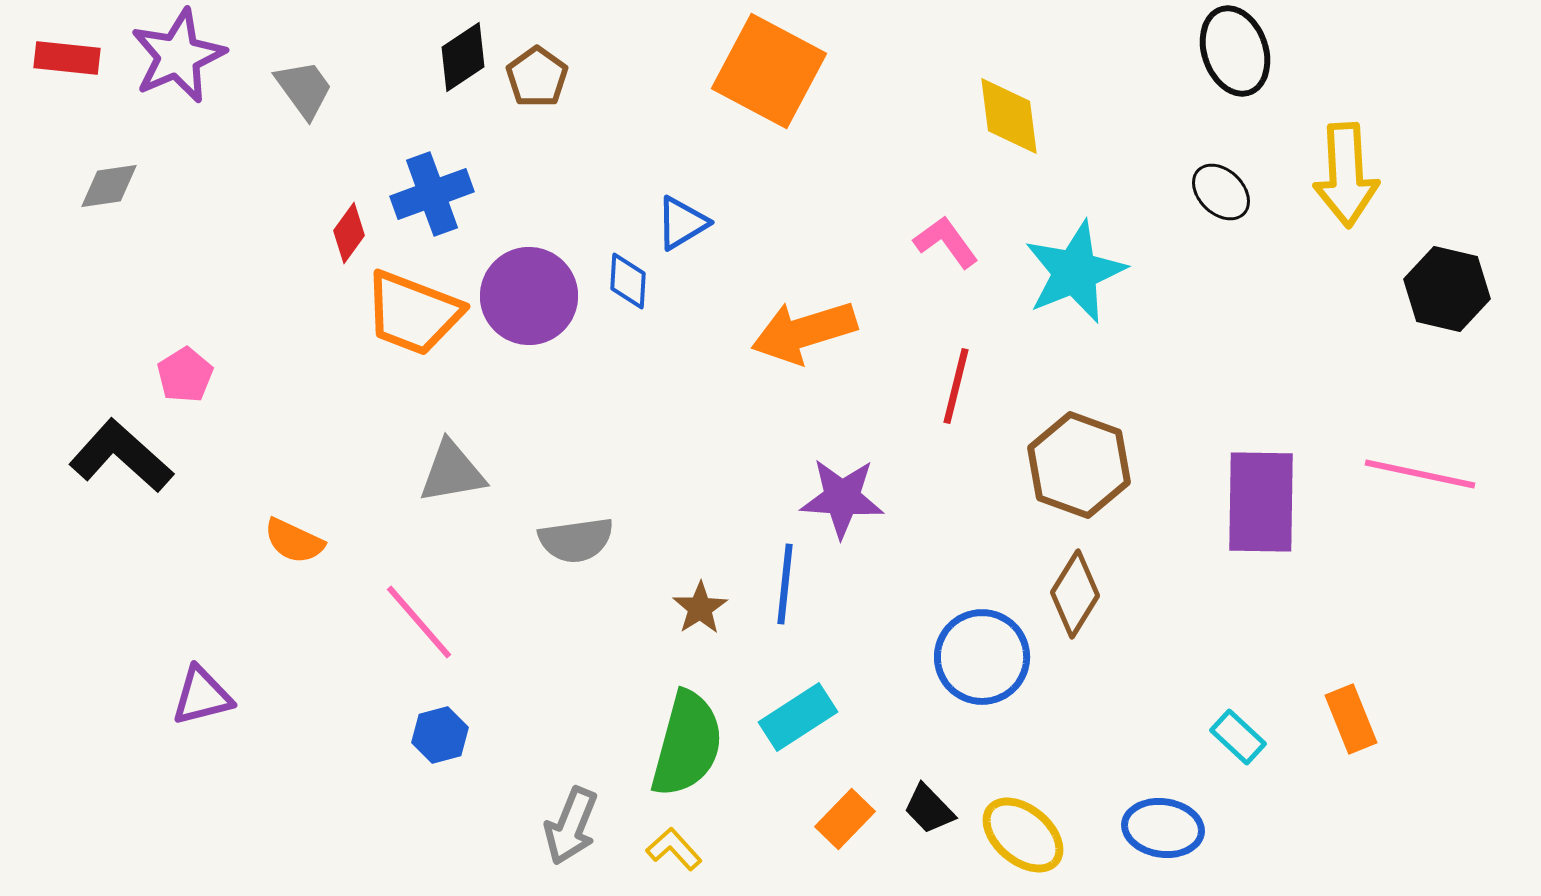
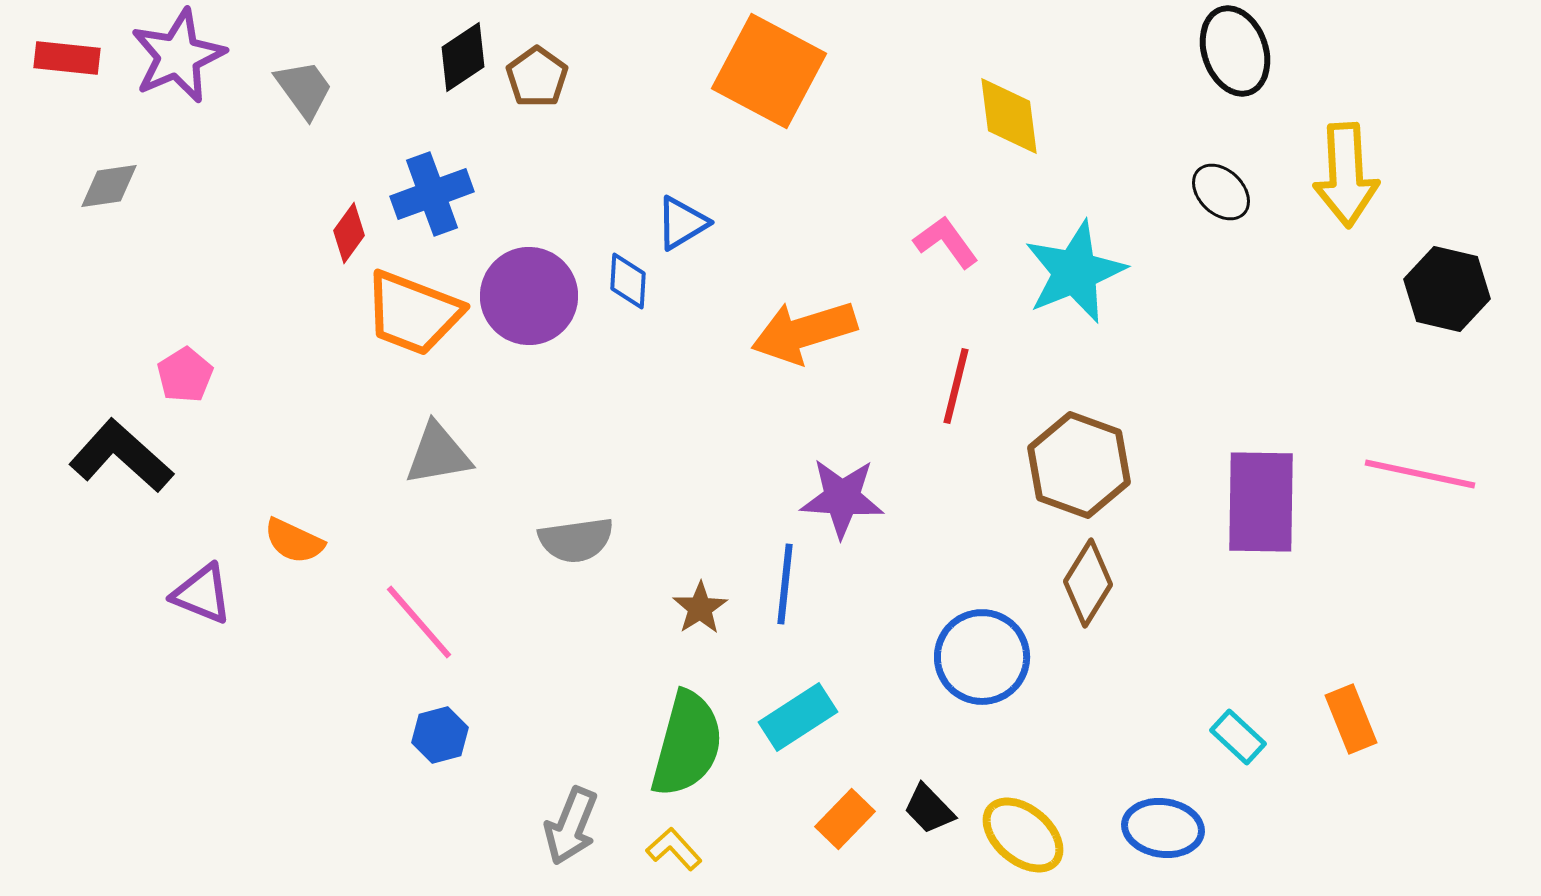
gray triangle at (452, 472): moved 14 px left, 18 px up
brown diamond at (1075, 594): moved 13 px right, 11 px up
purple triangle at (202, 696): moved 102 px up; rotated 36 degrees clockwise
